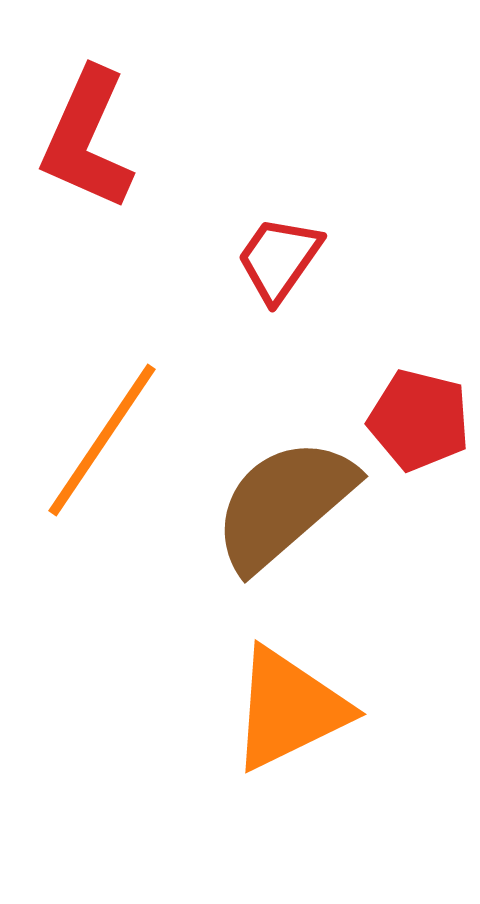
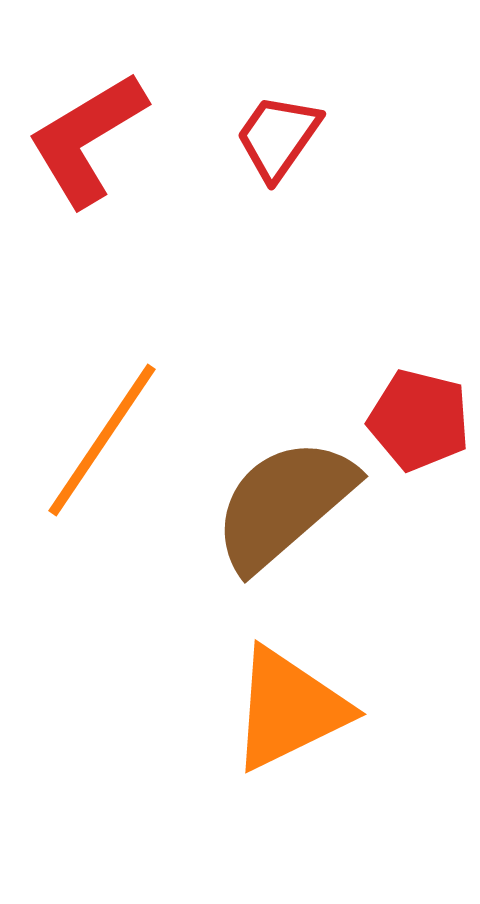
red L-shape: rotated 35 degrees clockwise
red trapezoid: moved 1 px left, 122 px up
